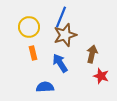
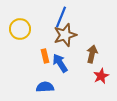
yellow circle: moved 9 px left, 2 px down
orange rectangle: moved 12 px right, 3 px down
red star: rotated 28 degrees clockwise
